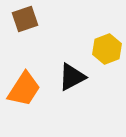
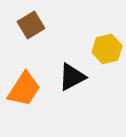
brown square: moved 6 px right, 6 px down; rotated 12 degrees counterclockwise
yellow hexagon: rotated 8 degrees clockwise
